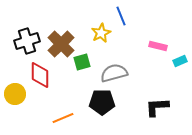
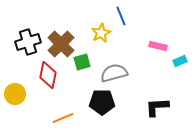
black cross: moved 1 px right, 1 px down
red diamond: moved 8 px right; rotated 12 degrees clockwise
